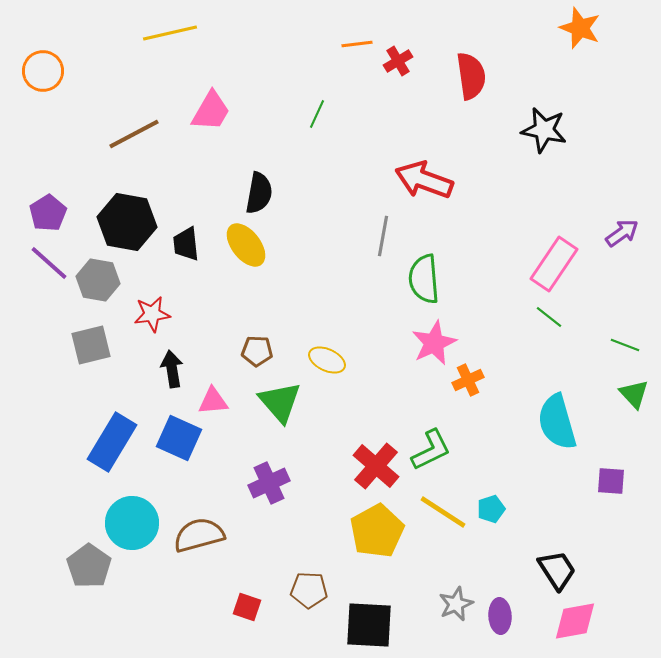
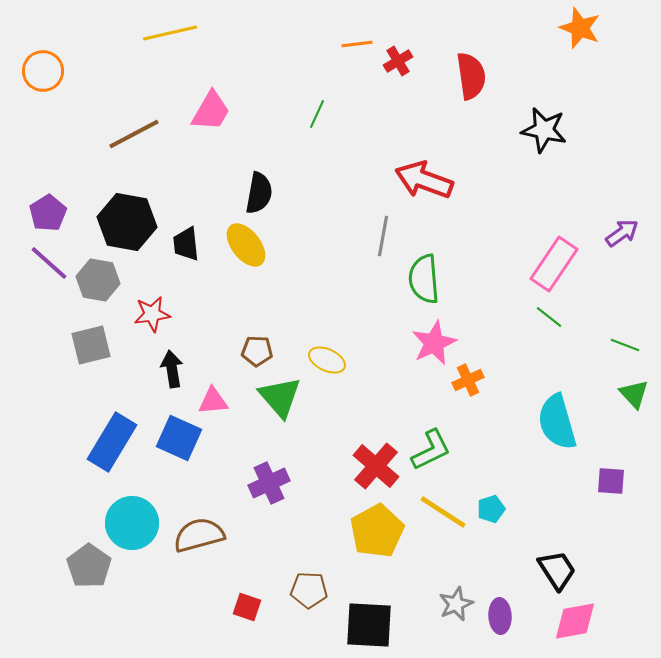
green triangle at (280, 402): moved 5 px up
